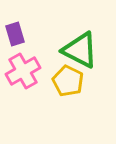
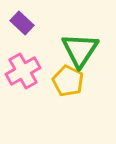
purple rectangle: moved 7 px right, 11 px up; rotated 30 degrees counterclockwise
green triangle: rotated 36 degrees clockwise
